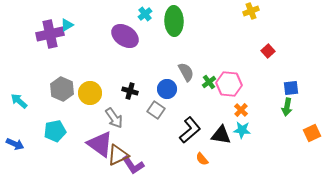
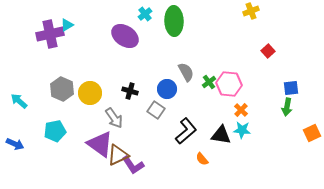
black L-shape: moved 4 px left, 1 px down
